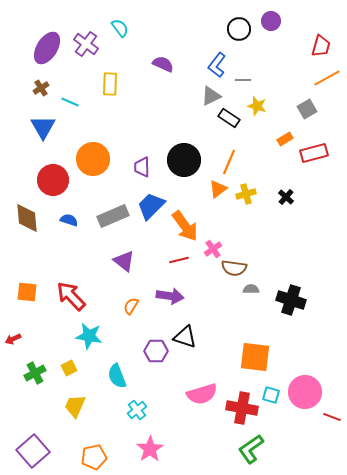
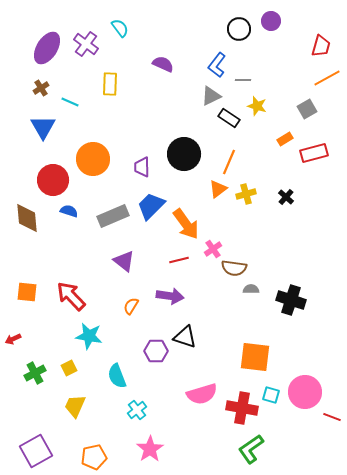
black circle at (184, 160): moved 6 px up
blue semicircle at (69, 220): moved 9 px up
orange arrow at (185, 226): moved 1 px right, 2 px up
purple square at (33, 451): moved 3 px right; rotated 12 degrees clockwise
